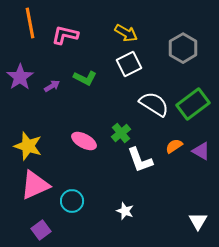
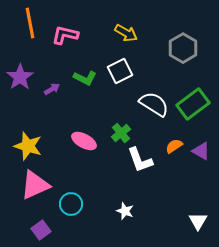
white square: moved 9 px left, 7 px down
purple arrow: moved 3 px down
cyan circle: moved 1 px left, 3 px down
